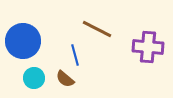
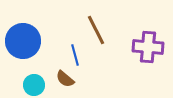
brown line: moved 1 px left, 1 px down; rotated 36 degrees clockwise
cyan circle: moved 7 px down
